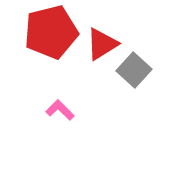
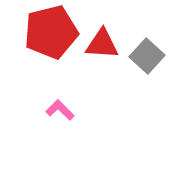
red triangle: rotated 36 degrees clockwise
gray square: moved 13 px right, 14 px up
